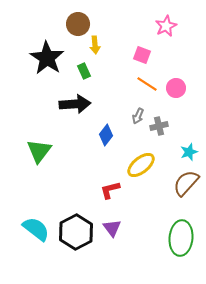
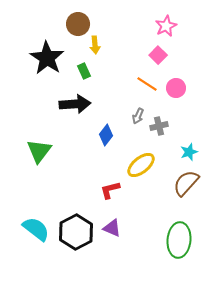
pink square: moved 16 px right; rotated 24 degrees clockwise
purple triangle: rotated 30 degrees counterclockwise
green ellipse: moved 2 px left, 2 px down
